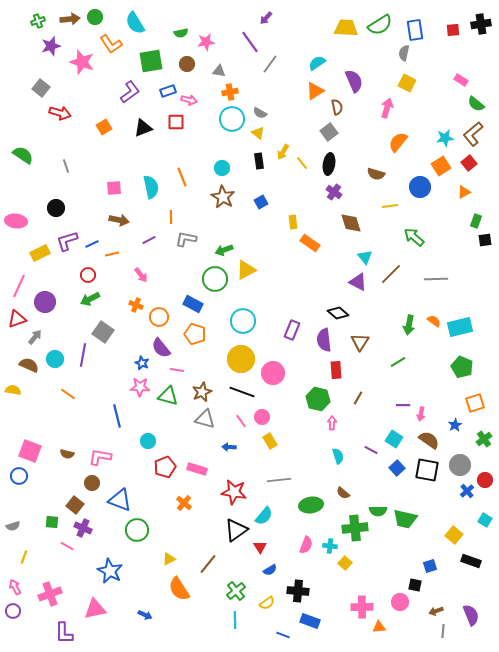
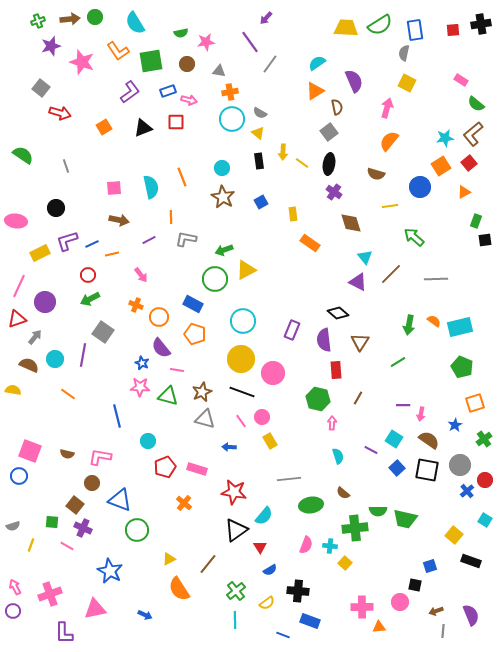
orange L-shape at (111, 44): moved 7 px right, 7 px down
orange semicircle at (398, 142): moved 9 px left, 1 px up
yellow arrow at (283, 152): rotated 28 degrees counterclockwise
yellow line at (302, 163): rotated 16 degrees counterclockwise
yellow rectangle at (293, 222): moved 8 px up
gray line at (279, 480): moved 10 px right, 1 px up
yellow line at (24, 557): moved 7 px right, 12 px up
